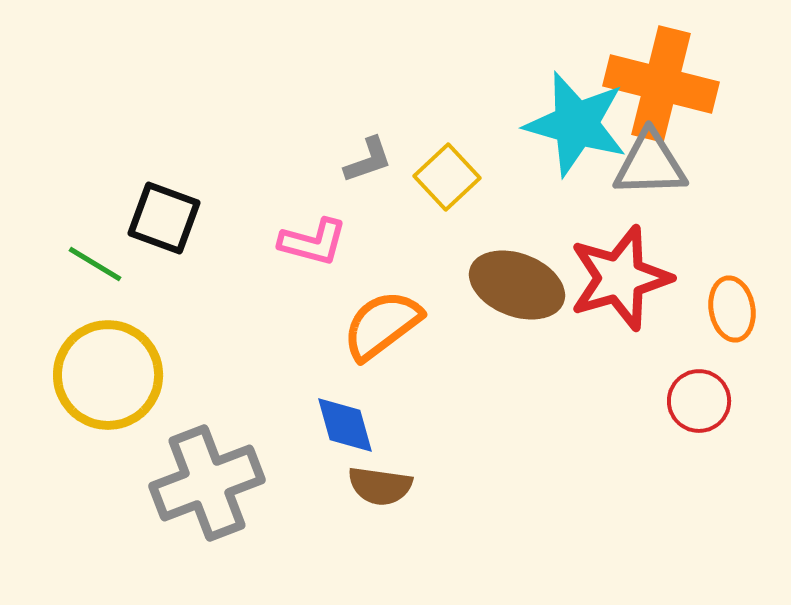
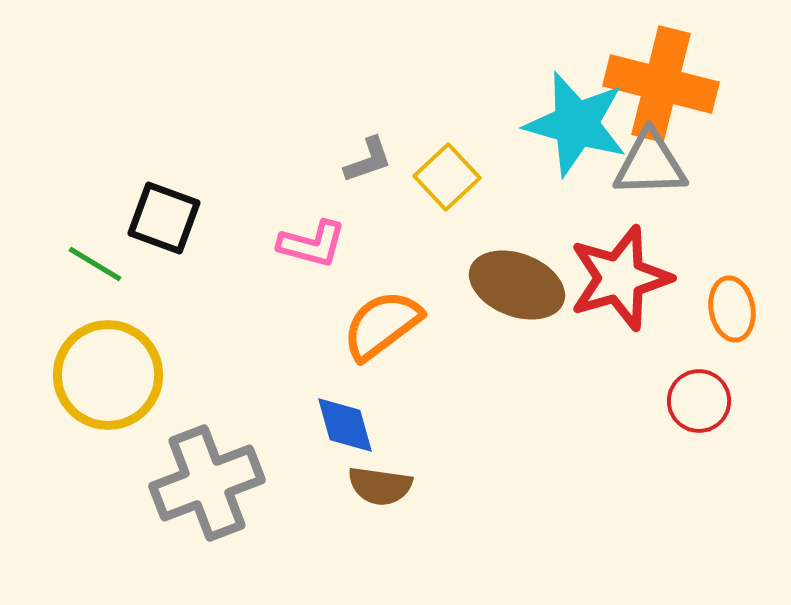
pink L-shape: moved 1 px left, 2 px down
